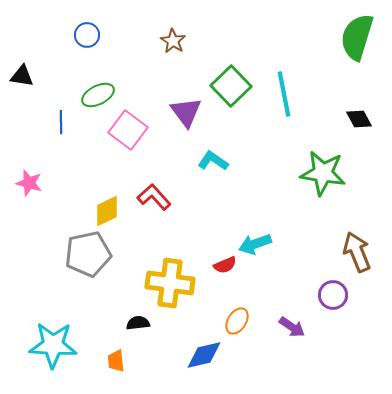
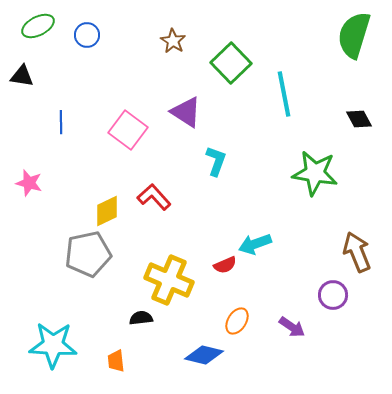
green semicircle: moved 3 px left, 2 px up
green square: moved 23 px up
green ellipse: moved 60 px left, 69 px up
purple triangle: rotated 20 degrees counterclockwise
cyan L-shape: moved 3 px right; rotated 76 degrees clockwise
green star: moved 8 px left
yellow cross: moved 1 px left, 3 px up; rotated 15 degrees clockwise
black semicircle: moved 3 px right, 5 px up
blue diamond: rotated 27 degrees clockwise
